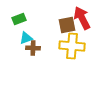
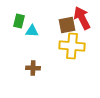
green rectangle: moved 2 px down; rotated 56 degrees counterclockwise
cyan triangle: moved 6 px right, 7 px up; rotated 24 degrees clockwise
brown cross: moved 20 px down
